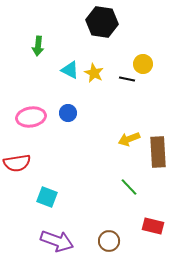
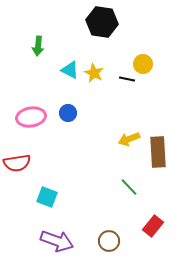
red rectangle: rotated 65 degrees counterclockwise
